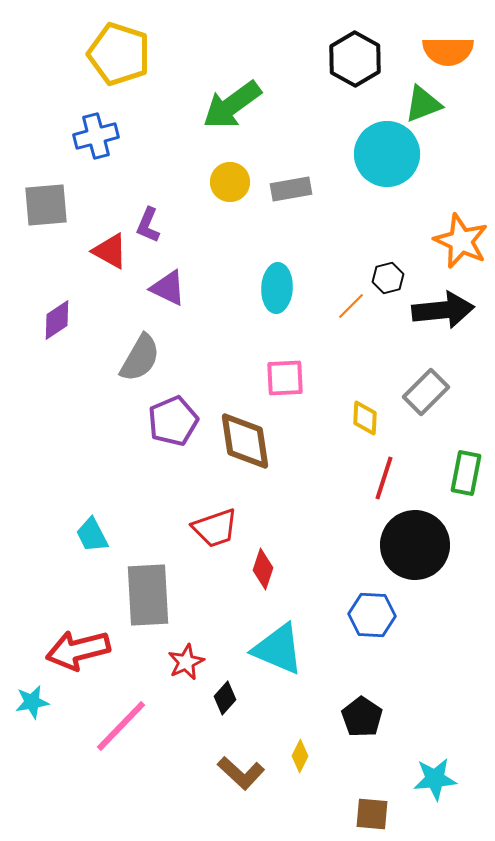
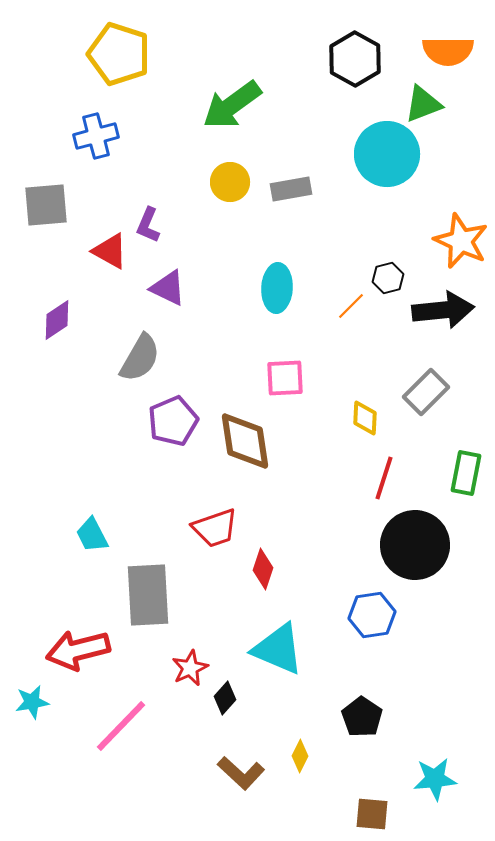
blue hexagon at (372, 615): rotated 12 degrees counterclockwise
red star at (186, 662): moved 4 px right, 6 px down
